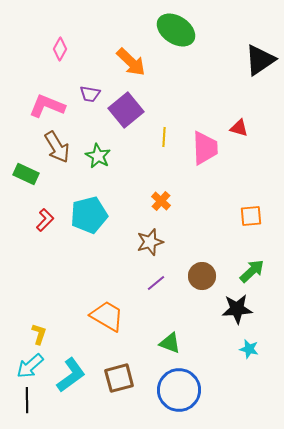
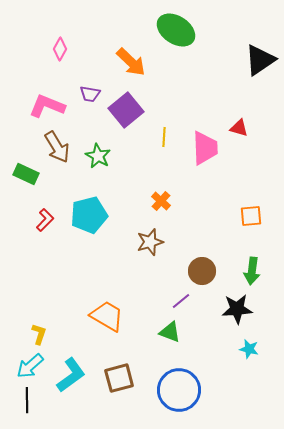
green arrow: rotated 140 degrees clockwise
brown circle: moved 5 px up
purple line: moved 25 px right, 18 px down
green triangle: moved 11 px up
